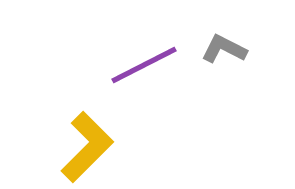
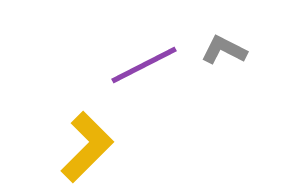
gray L-shape: moved 1 px down
